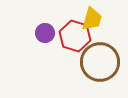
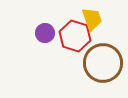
yellow trapezoid: rotated 35 degrees counterclockwise
brown circle: moved 3 px right, 1 px down
